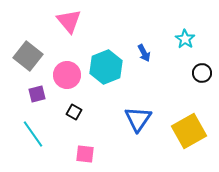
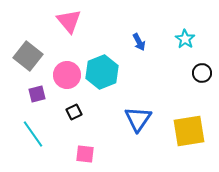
blue arrow: moved 5 px left, 11 px up
cyan hexagon: moved 4 px left, 5 px down
black square: rotated 35 degrees clockwise
yellow square: rotated 20 degrees clockwise
